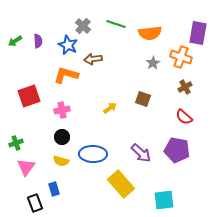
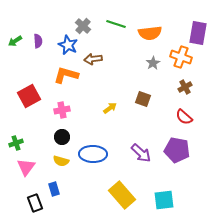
red square: rotated 10 degrees counterclockwise
yellow rectangle: moved 1 px right, 11 px down
